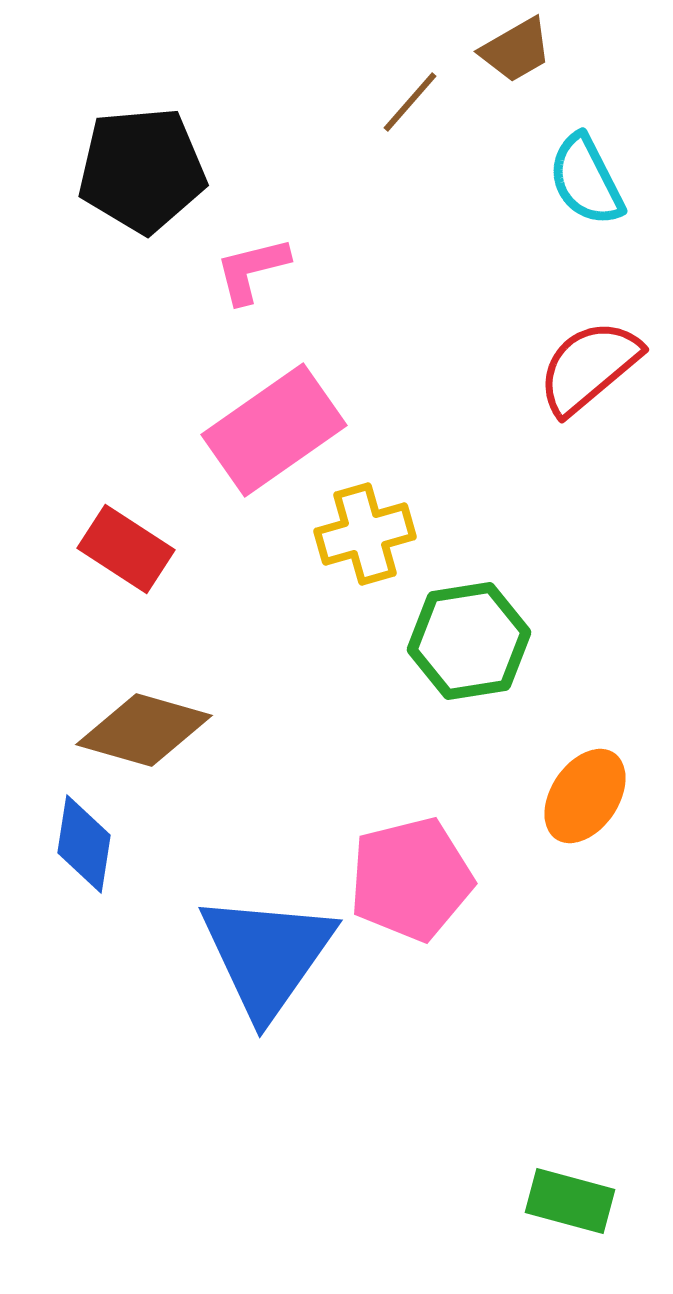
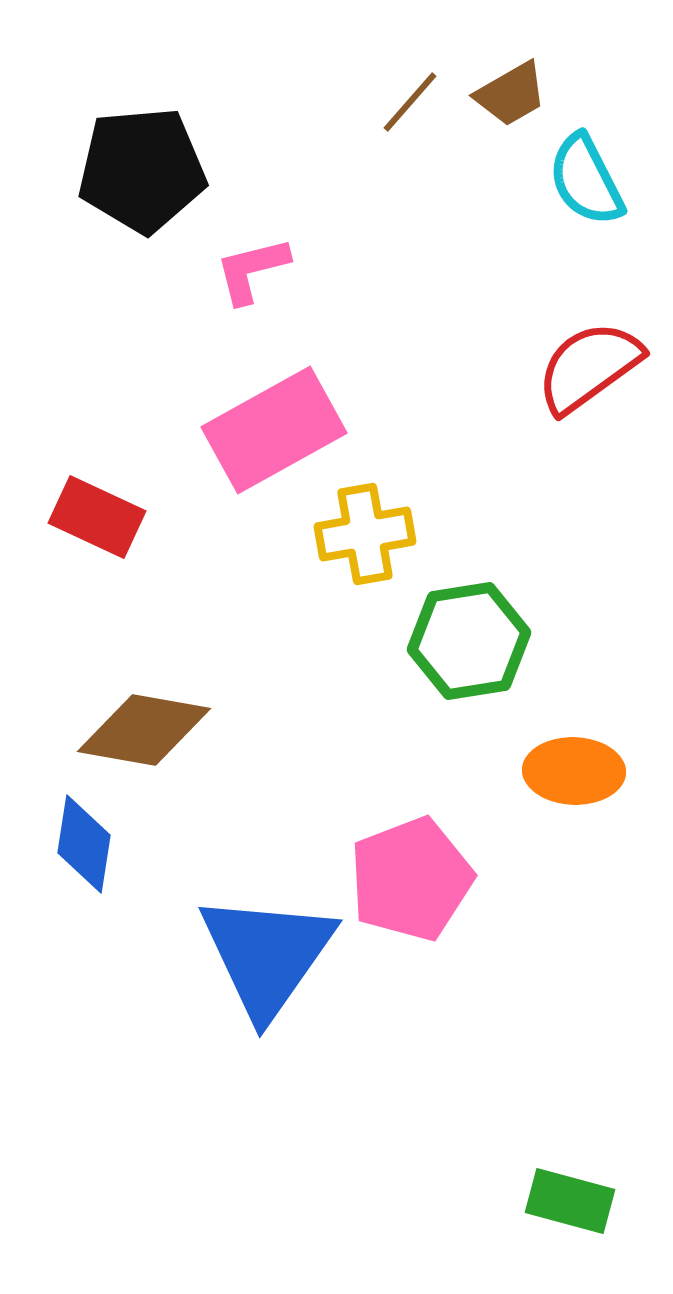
brown trapezoid: moved 5 px left, 44 px down
red semicircle: rotated 4 degrees clockwise
pink rectangle: rotated 6 degrees clockwise
yellow cross: rotated 6 degrees clockwise
red rectangle: moved 29 px left, 32 px up; rotated 8 degrees counterclockwise
brown diamond: rotated 6 degrees counterclockwise
orange ellipse: moved 11 px left, 25 px up; rotated 58 degrees clockwise
pink pentagon: rotated 7 degrees counterclockwise
